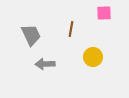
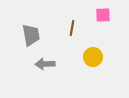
pink square: moved 1 px left, 2 px down
brown line: moved 1 px right, 1 px up
gray trapezoid: rotated 15 degrees clockwise
